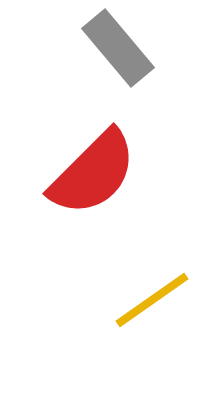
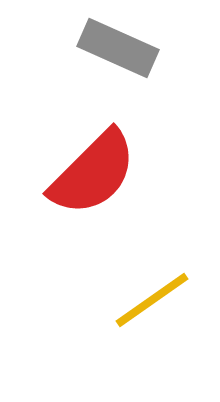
gray rectangle: rotated 26 degrees counterclockwise
